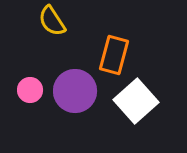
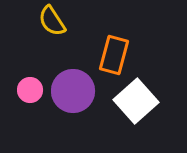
purple circle: moved 2 px left
